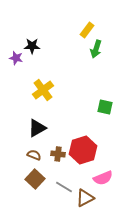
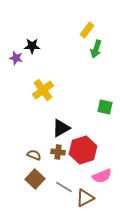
black triangle: moved 24 px right
brown cross: moved 2 px up
pink semicircle: moved 1 px left, 2 px up
